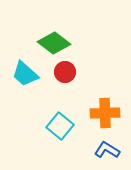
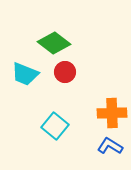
cyan trapezoid: rotated 20 degrees counterclockwise
orange cross: moved 7 px right
cyan square: moved 5 px left
blue L-shape: moved 3 px right, 4 px up
